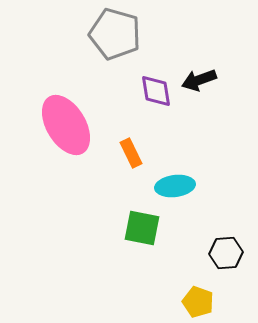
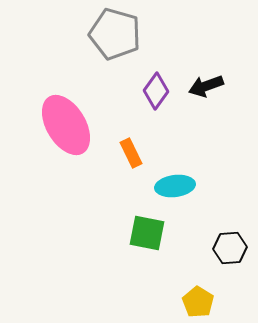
black arrow: moved 7 px right, 6 px down
purple diamond: rotated 45 degrees clockwise
green square: moved 5 px right, 5 px down
black hexagon: moved 4 px right, 5 px up
yellow pentagon: rotated 12 degrees clockwise
